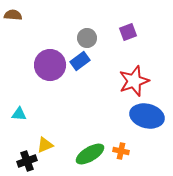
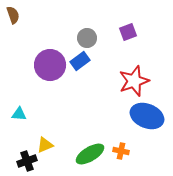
brown semicircle: rotated 66 degrees clockwise
blue ellipse: rotated 8 degrees clockwise
